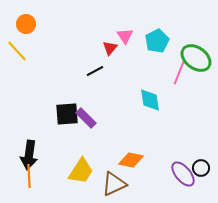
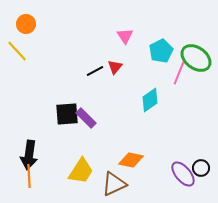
cyan pentagon: moved 4 px right, 10 px down
red triangle: moved 5 px right, 19 px down
cyan diamond: rotated 65 degrees clockwise
